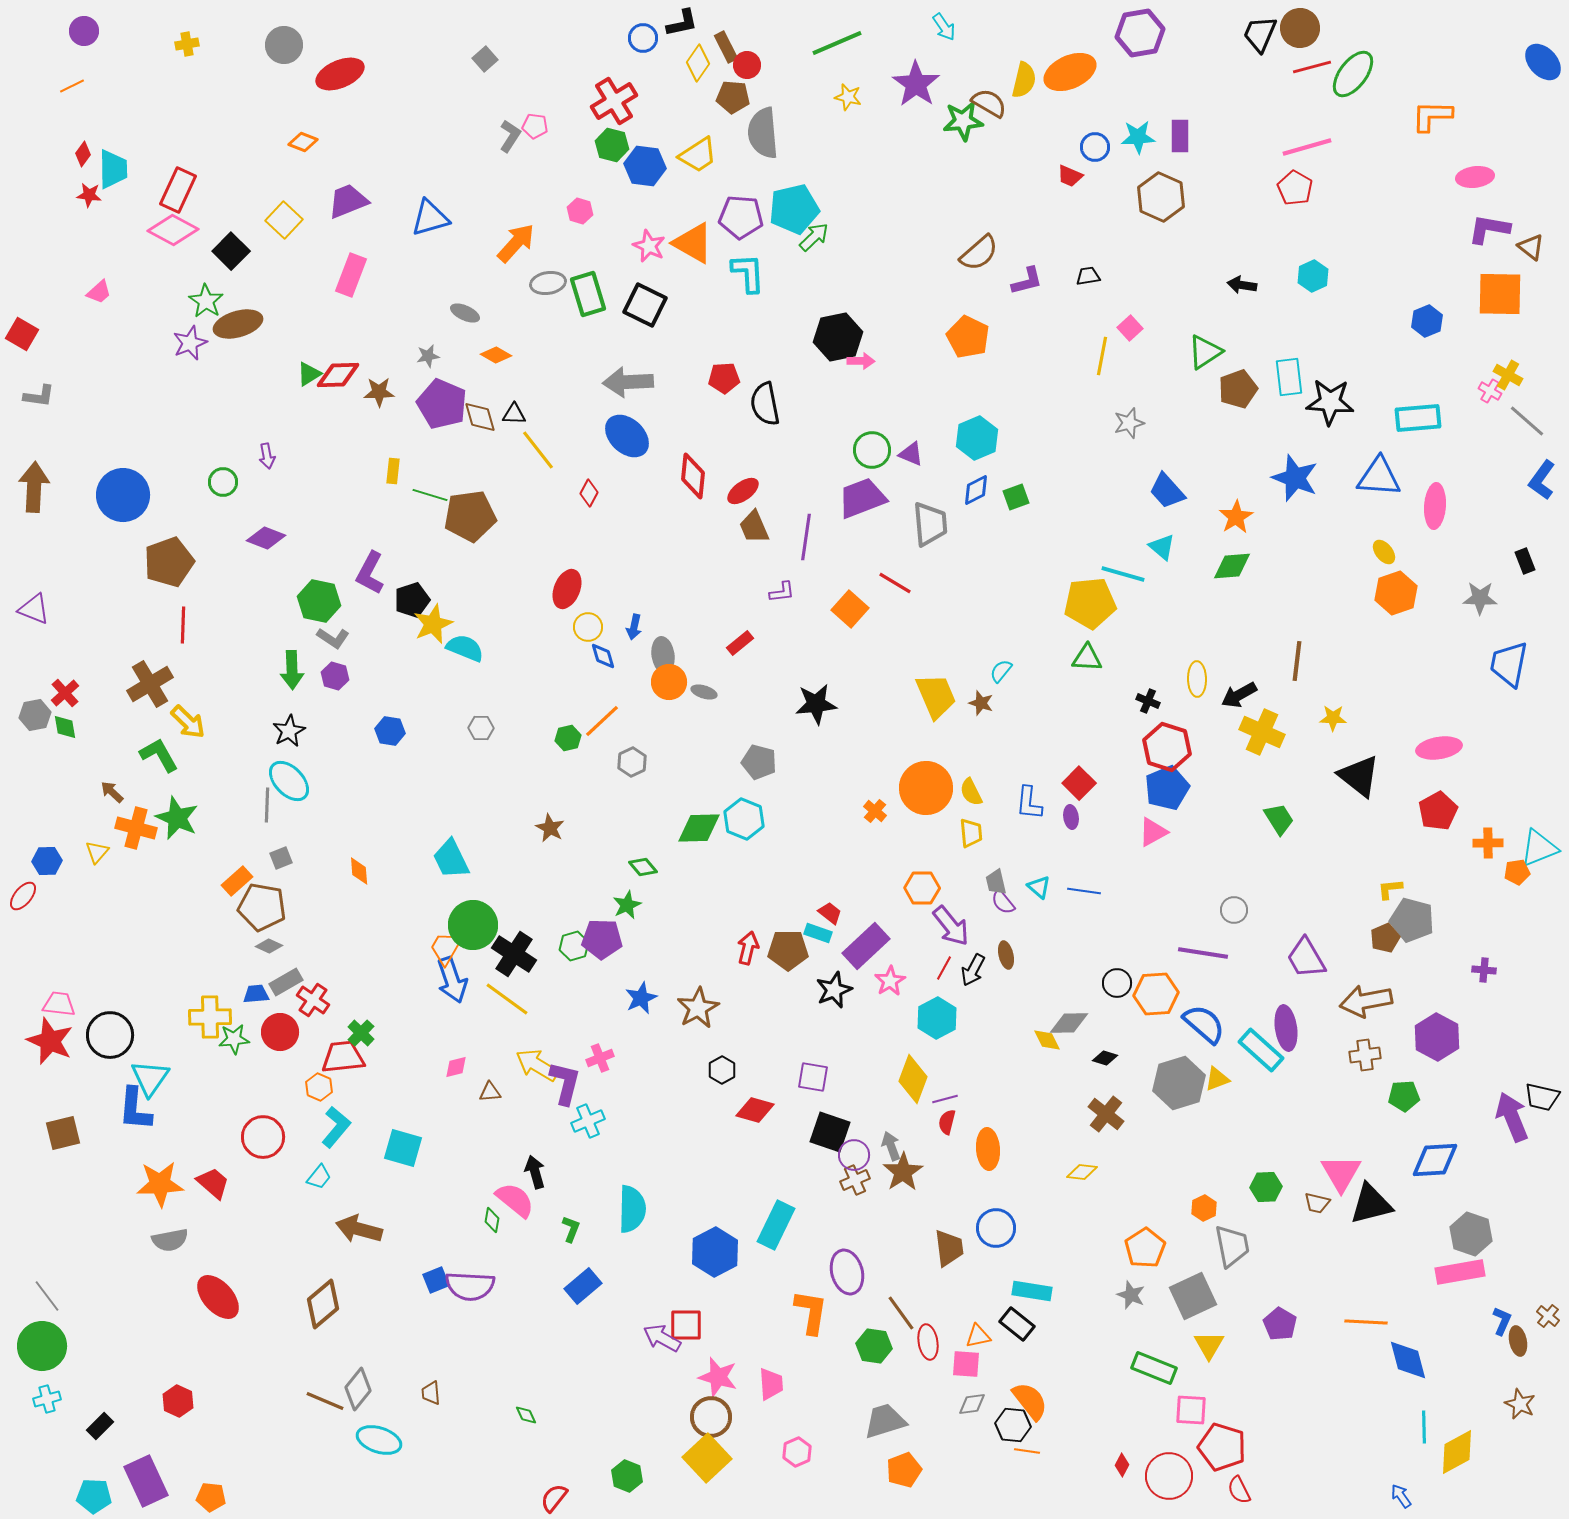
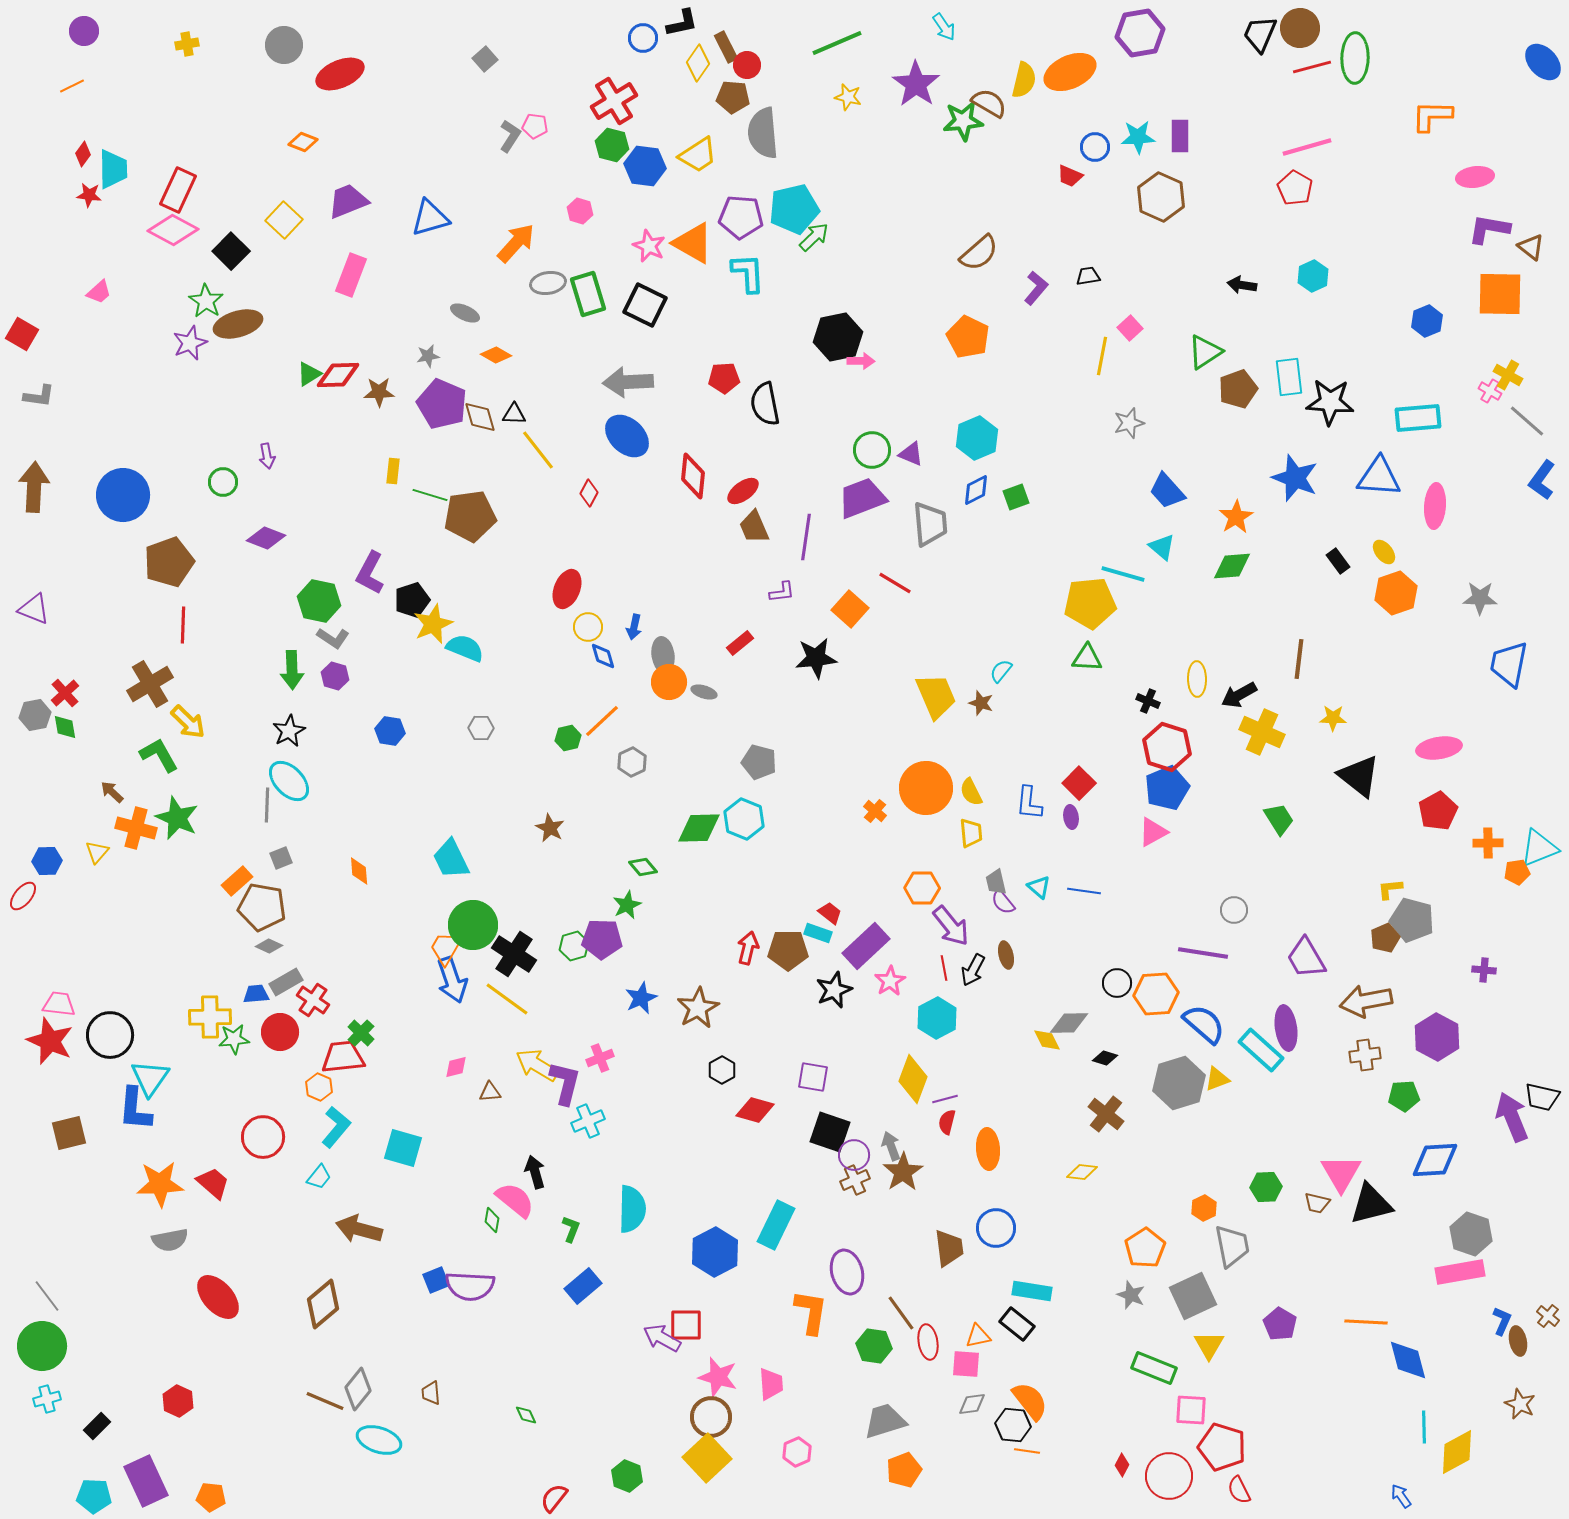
green ellipse at (1353, 74): moved 2 px right, 16 px up; rotated 36 degrees counterclockwise
purple L-shape at (1027, 281): moved 9 px right, 7 px down; rotated 36 degrees counterclockwise
black rectangle at (1525, 561): moved 187 px left; rotated 15 degrees counterclockwise
brown line at (1297, 661): moved 2 px right, 2 px up
black star at (816, 704): moved 46 px up
red line at (944, 968): rotated 40 degrees counterclockwise
brown square at (63, 1133): moved 6 px right
black rectangle at (100, 1426): moved 3 px left
